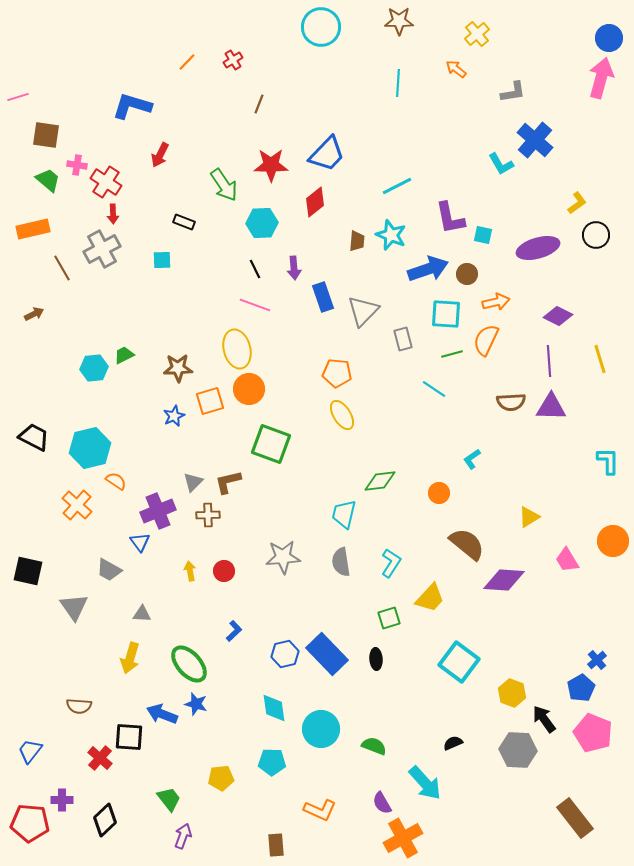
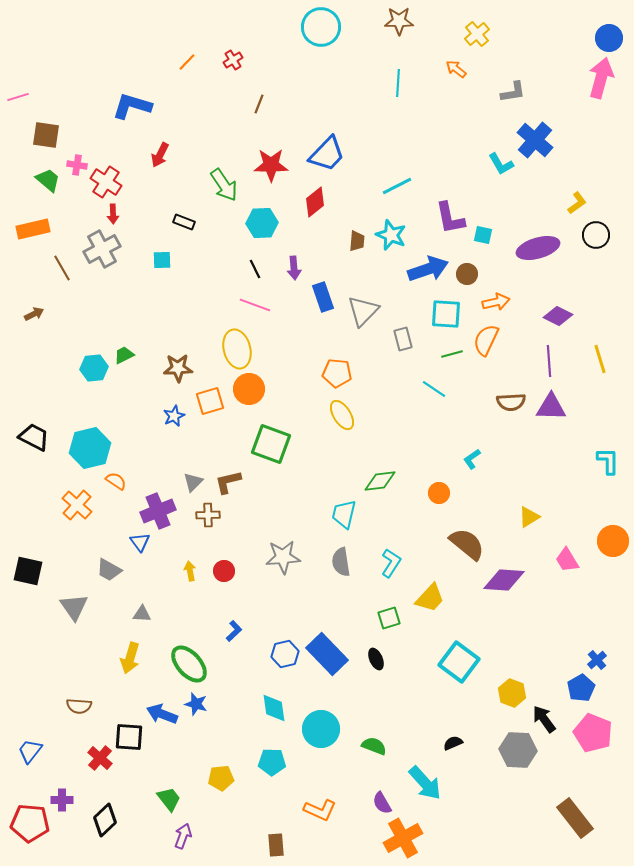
black ellipse at (376, 659): rotated 20 degrees counterclockwise
